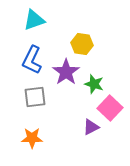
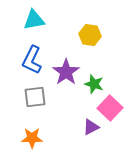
cyan triangle: rotated 10 degrees clockwise
yellow hexagon: moved 8 px right, 9 px up
